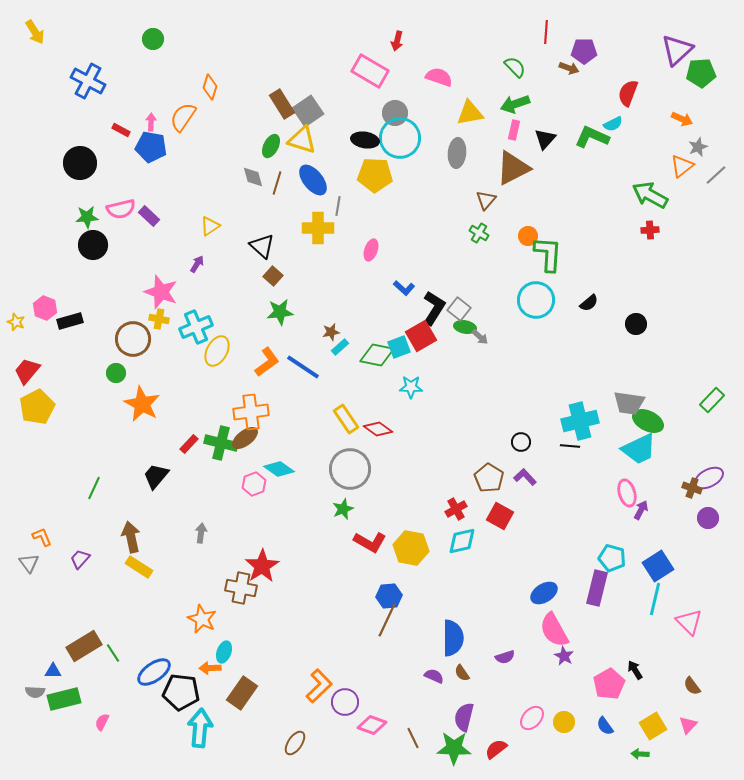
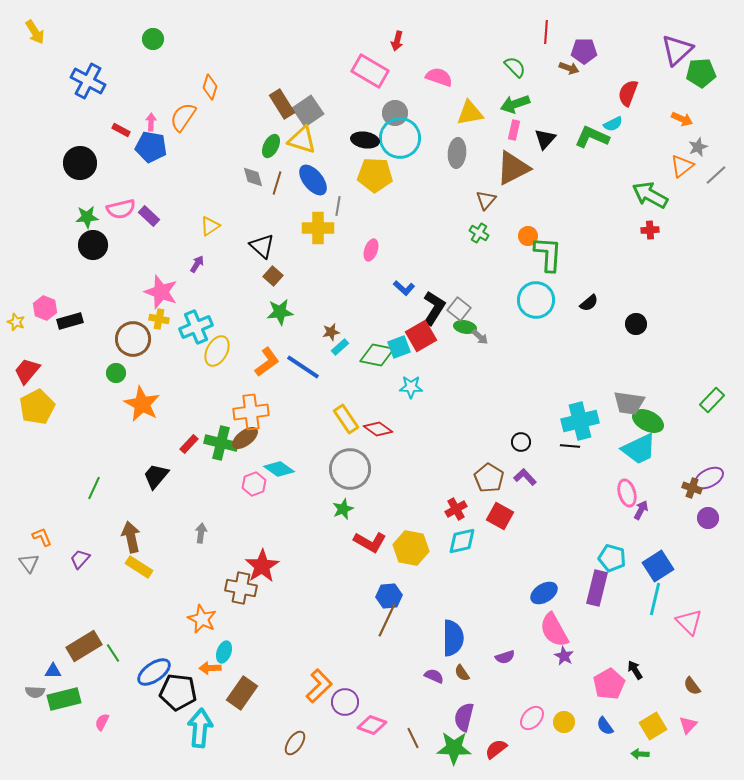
black pentagon at (181, 692): moved 3 px left
